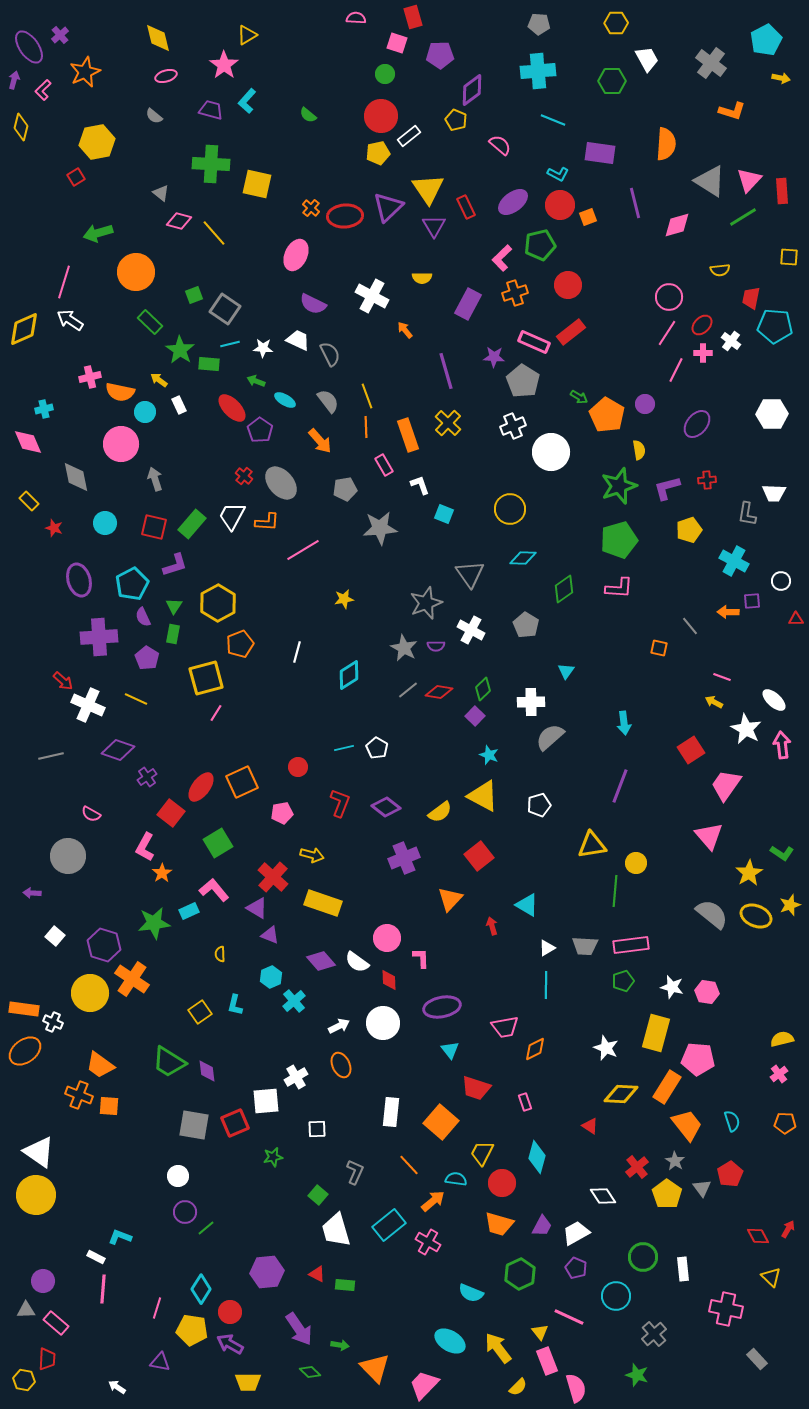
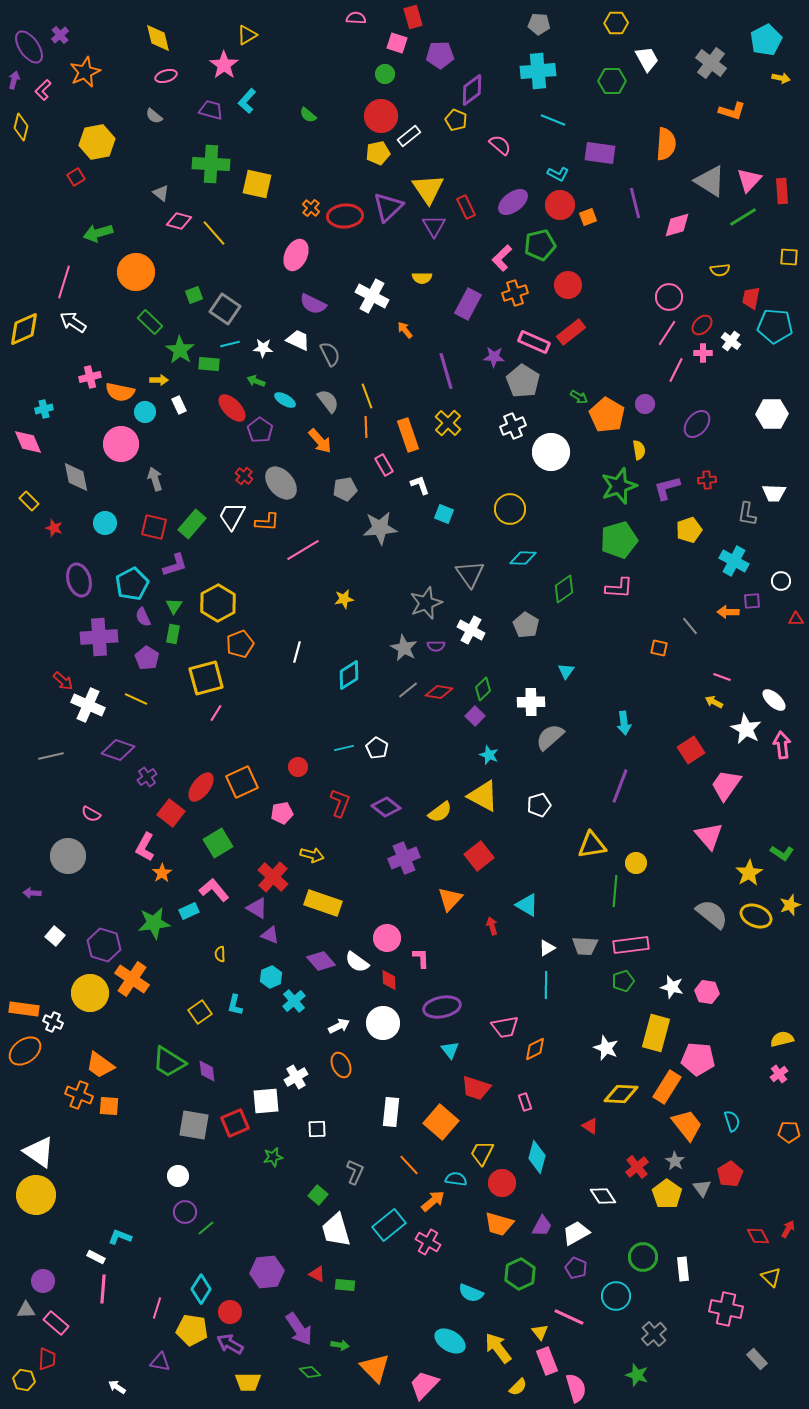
white arrow at (70, 320): moved 3 px right, 2 px down
yellow arrow at (159, 380): rotated 144 degrees clockwise
orange pentagon at (785, 1123): moved 4 px right, 9 px down
